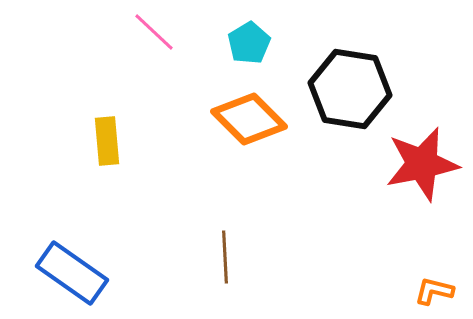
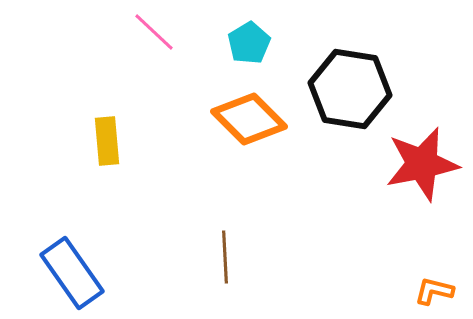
blue rectangle: rotated 20 degrees clockwise
